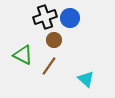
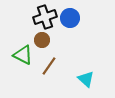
brown circle: moved 12 px left
